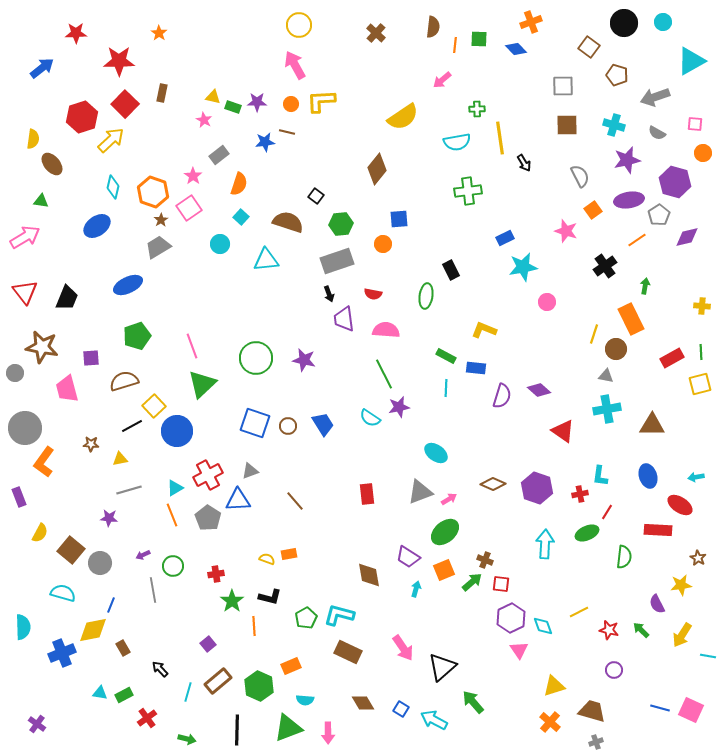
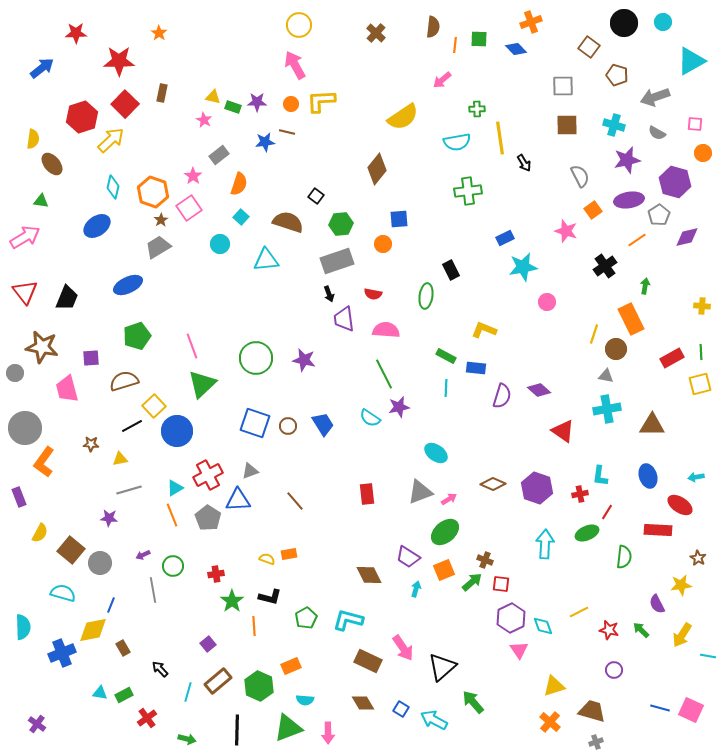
brown diamond at (369, 575): rotated 16 degrees counterclockwise
cyan L-shape at (339, 615): moved 9 px right, 5 px down
brown rectangle at (348, 652): moved 20 px right, 9 px down
